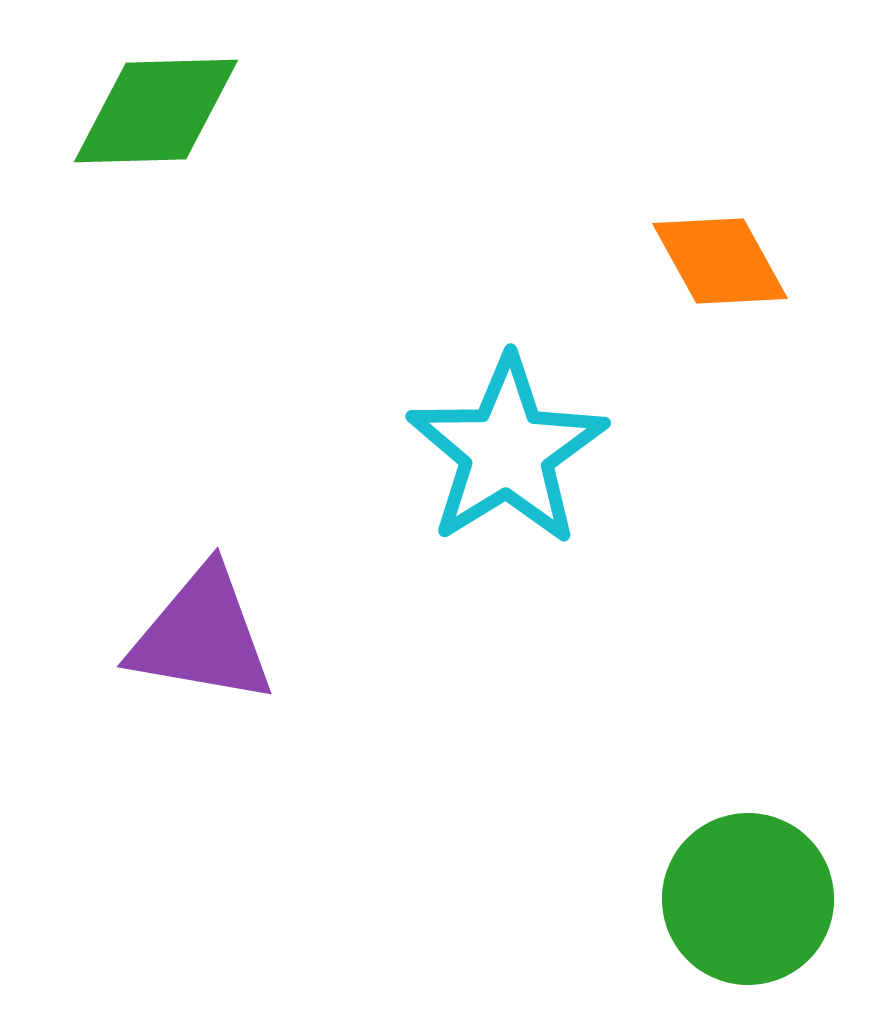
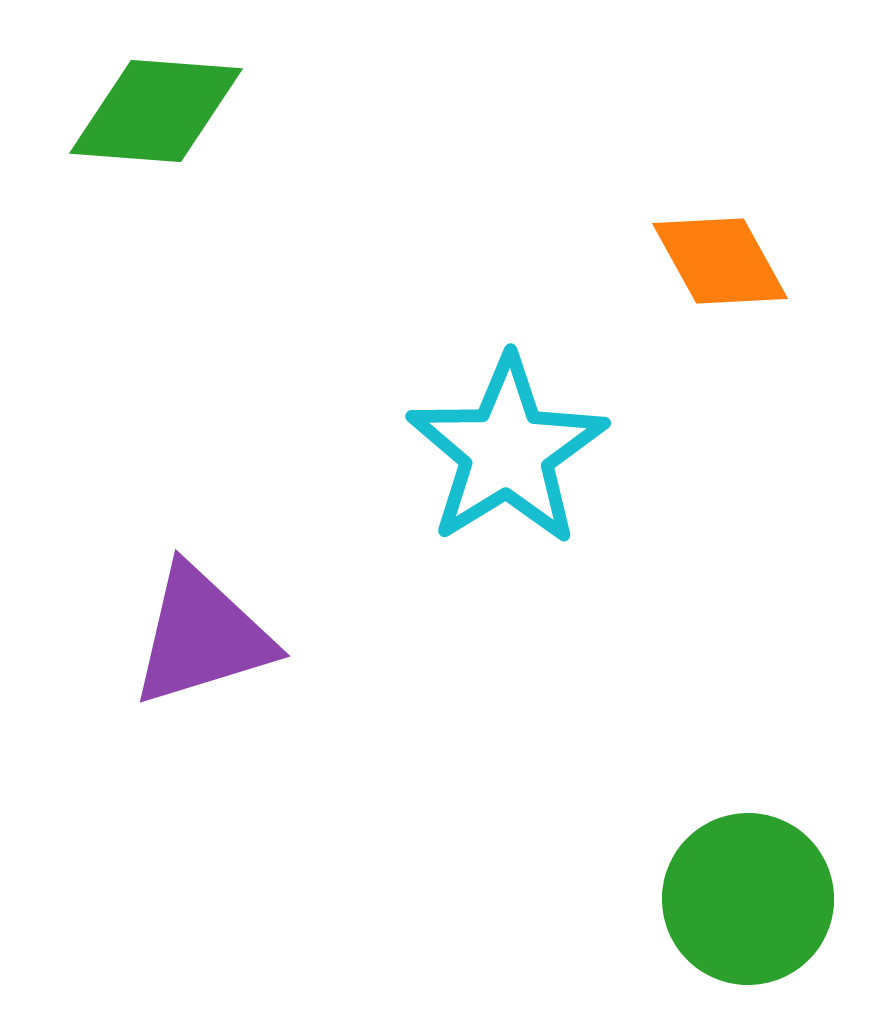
green diamond: rotated 6 degrees clockwise
purple triangle: rotated 27 degrees counterclockwise
